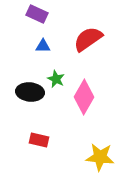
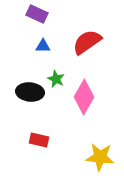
red semicircle: moved 1 px left, 3 px down
